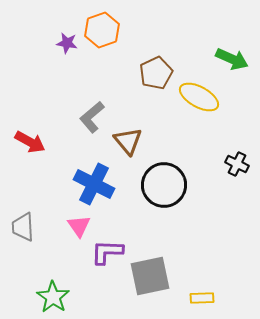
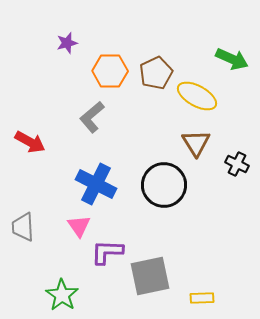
orange hexagon: moved 8 px right, 41 px down; rotated 20 degrees clockwise
purple star: rotated 25 degrees counterclockwise
yellow ellipse: moved 2 px left, 1 px up
brown triangle: moved 68 px right, 2 px down; rotated 8 degrees clockwise
blue cross: moved 2 px right
green star: moved 9 px right, 2 px up
